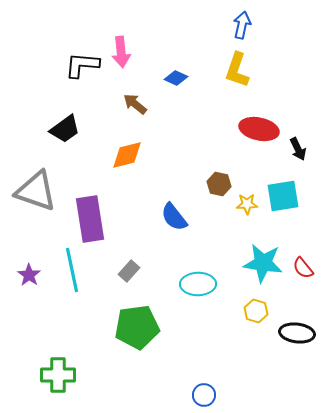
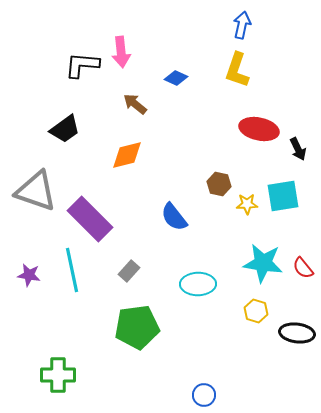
purple rectangle: rotated 36 degrees counterclockwise
purple star: rotated 25 degrees counterclockwise
